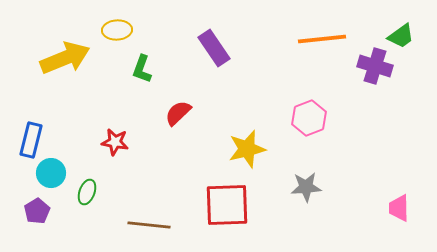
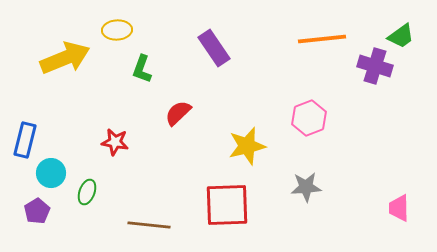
blue rectangle: moved 6 px left
yellow star: moved 3 px up
